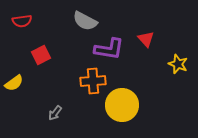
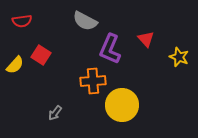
purple L-shape: moved 1 px right; rotated 104 degrees clockwise
red square: rotated 30 degrees counterclockwise
yellow star: moved 1 px right, 7 px up
yellow semicircle: moved 1 px right, 18 px up; rotated 12 degrees counterclockwise
